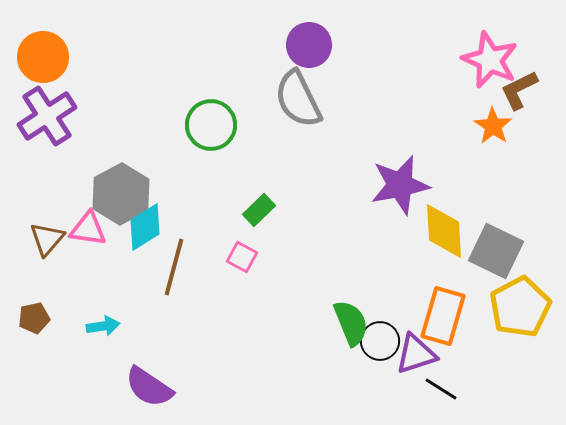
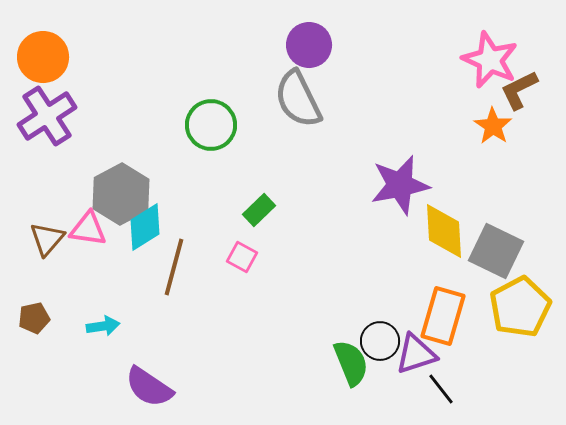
green semicircle: moved 40 px down
black line: rotated 20 degrees clockwise
